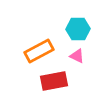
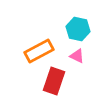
cyan hexagon: rotated 15 degrees clockwise
red rectangle: rotated 60 degrees counterclockwise
